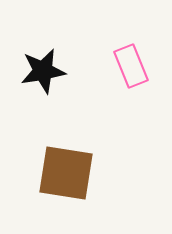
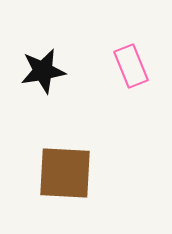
brown square: moved 1 px left; rotated 6 degrees counterclockwise
